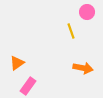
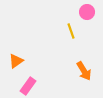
orange triangle: moved 1 px left, 2 px up
orange arrow: moved 1 px right, 3 px down; rotated 48 degrees clockwise
